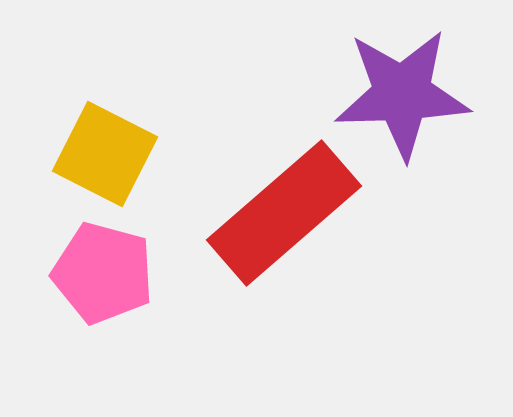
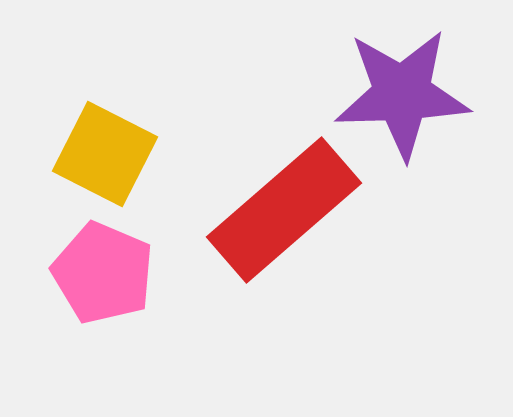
red rectangle: moved 3 px up
pink pentagon: rotated 8 degrees clockwise
